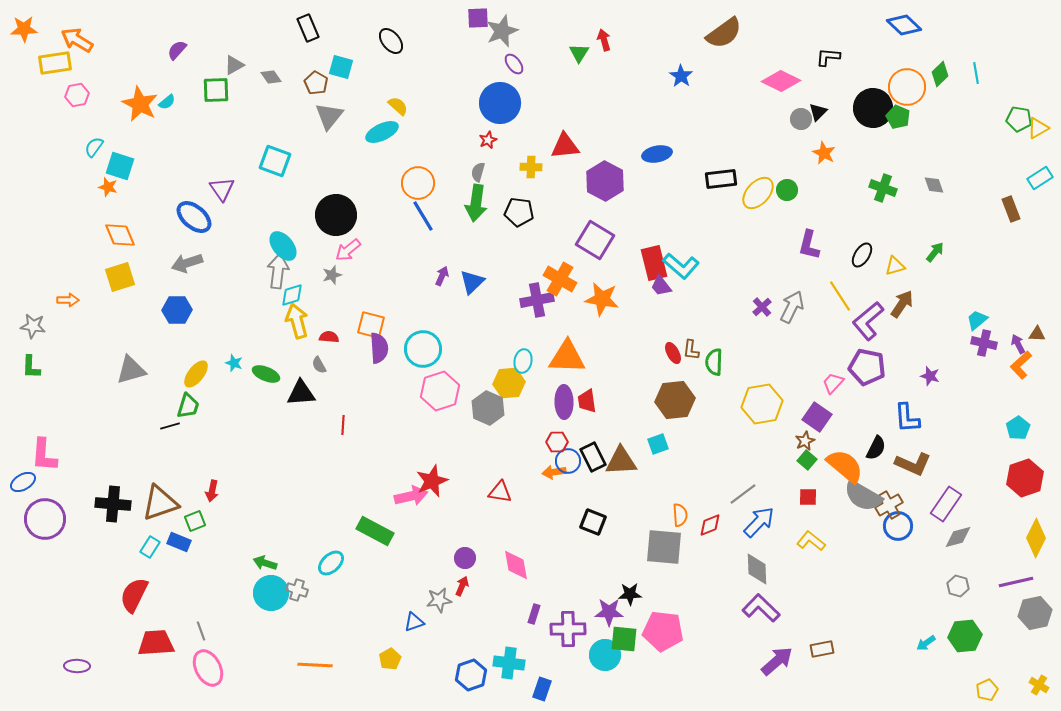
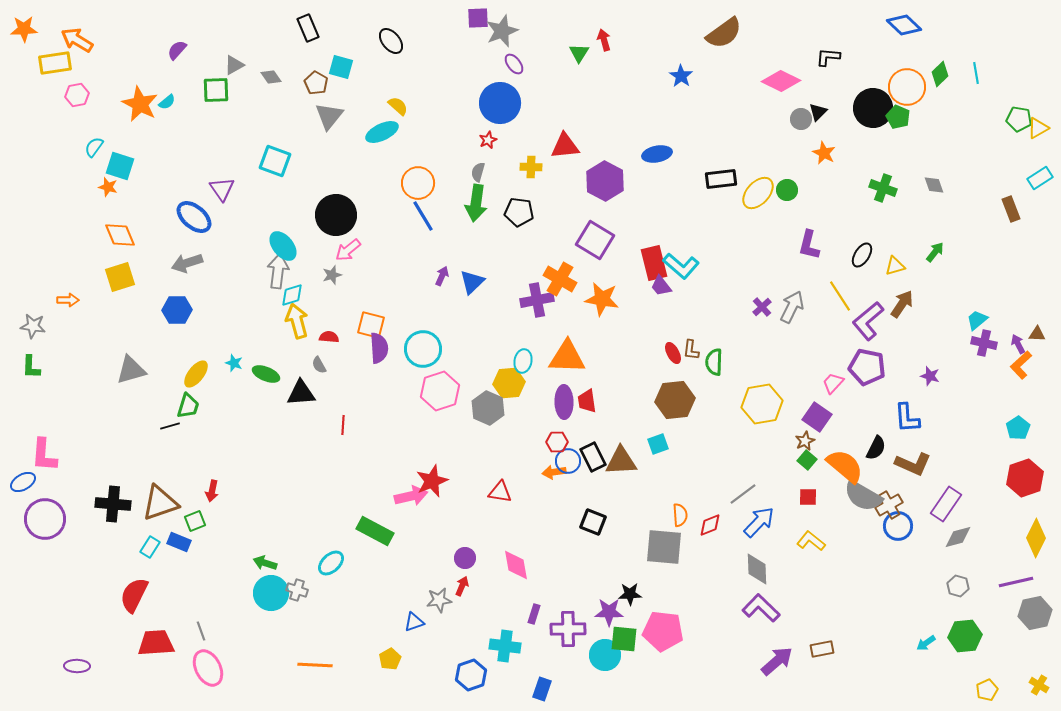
cyan cross at (509, 663): moved 4 px left, 17 px up
